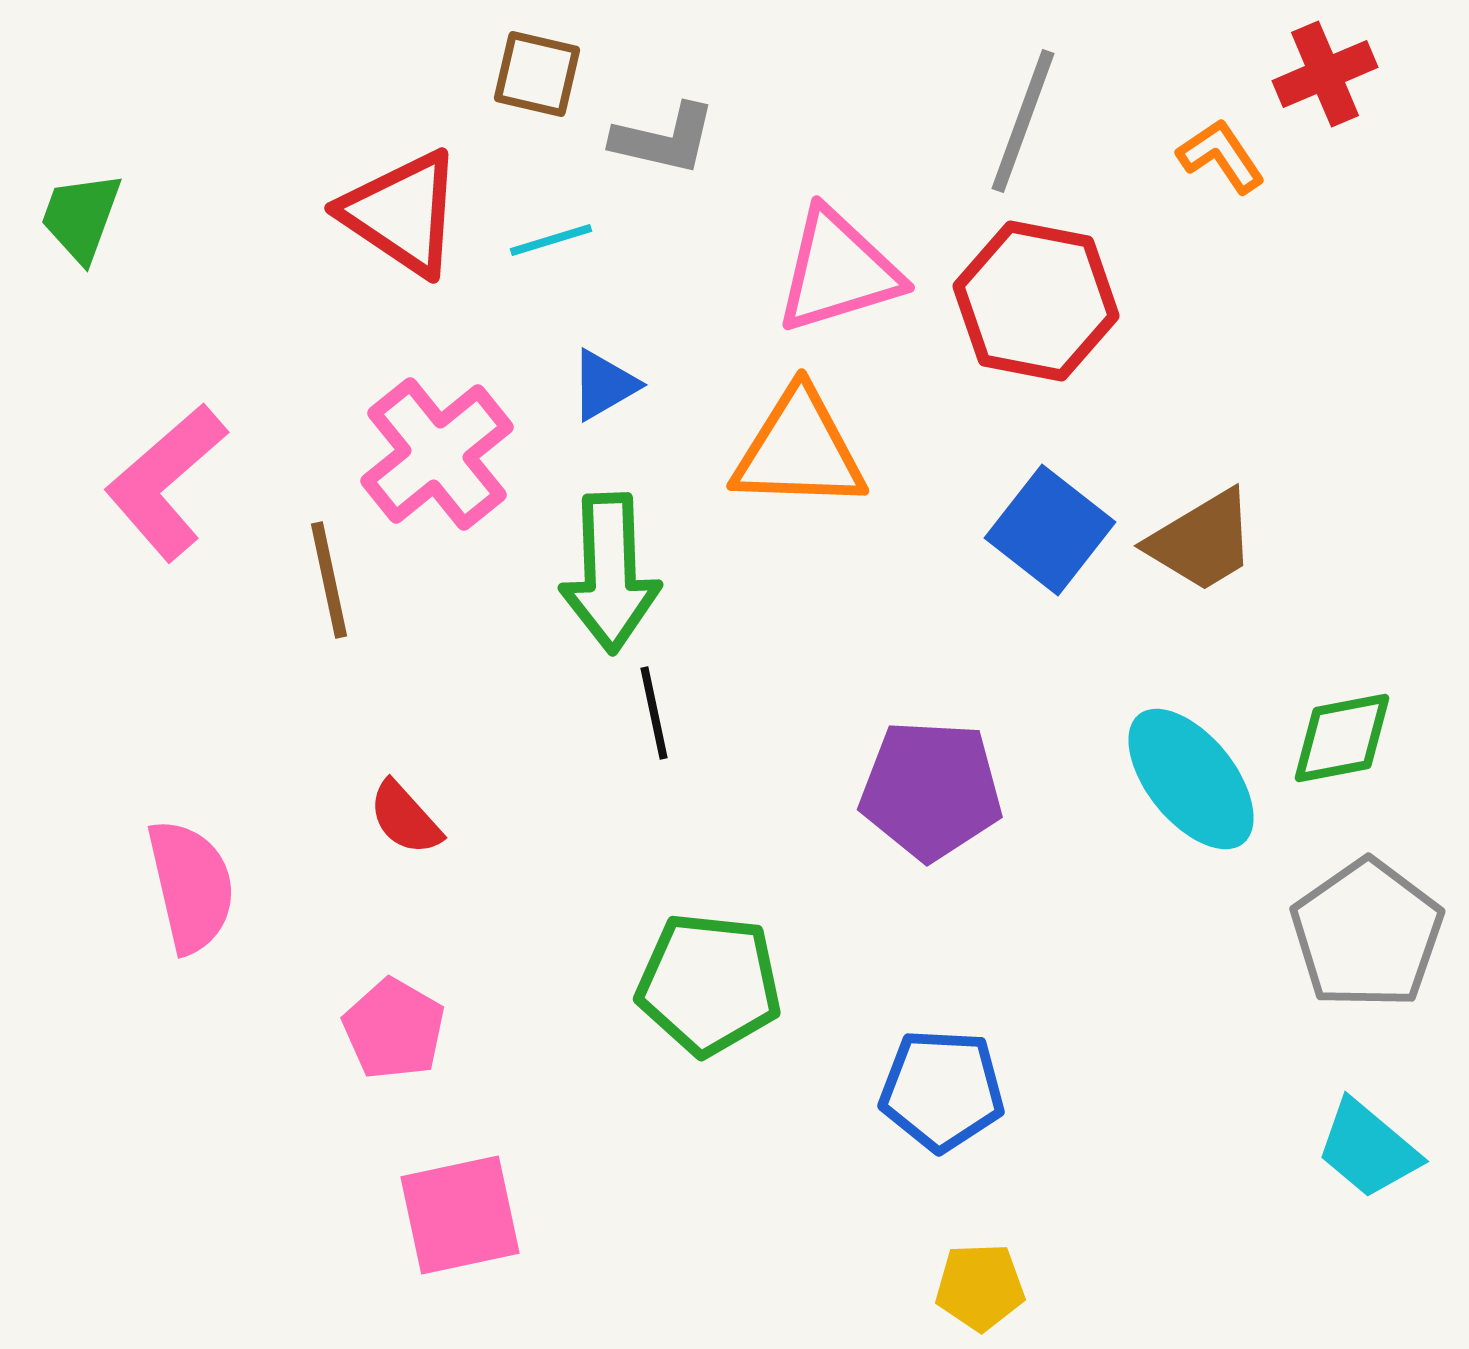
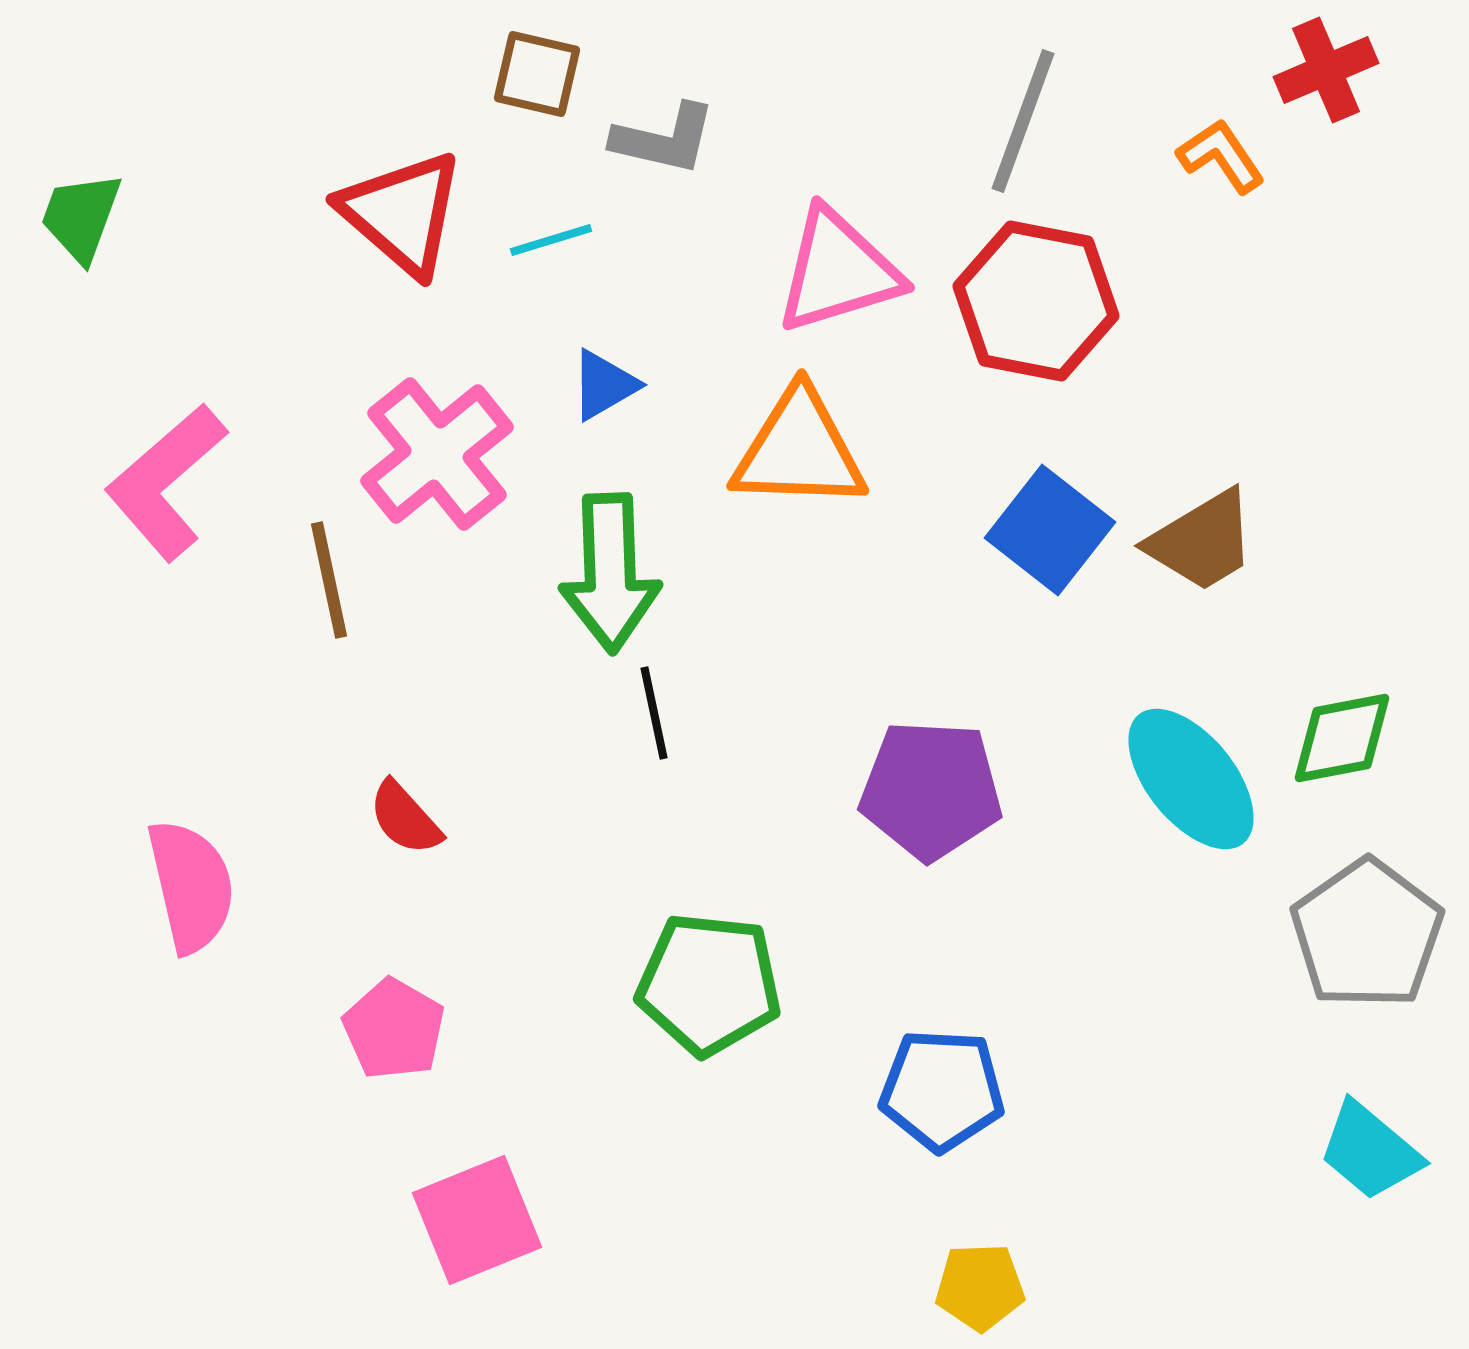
red cross: moved 1 px right, 4 px up
red triangle: rotated 7 degrees clockwise
cyan trapezoid: moved 2 px right, 2 px down
pink square: moved 17 px right, 5 px down; rotated 10 degrees counterclockwise
